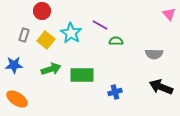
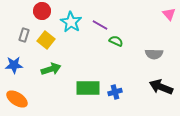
cyan star: moved 11 px up
green semicircle: rotated 24 degrees clockwise
green rectangle: moved 6 px right, 13 px down
